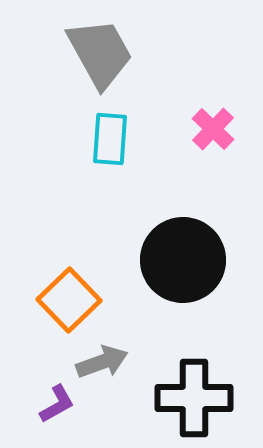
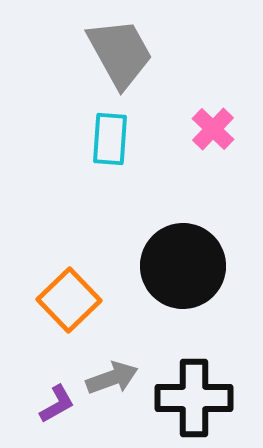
gray trapezoid: moved 20 px right
black circle: moved 6 px down
gray arrow: moved 10 px right, 16 px down
